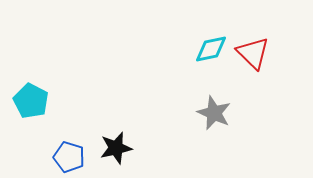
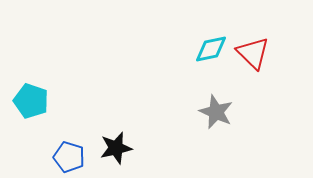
cyan pentagon: rotated 8 degrees counterclockwise
gray star: moved 2 px right, 1 px up
